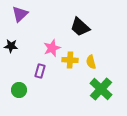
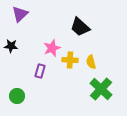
green circle: moved 2 px left, 6 px down
